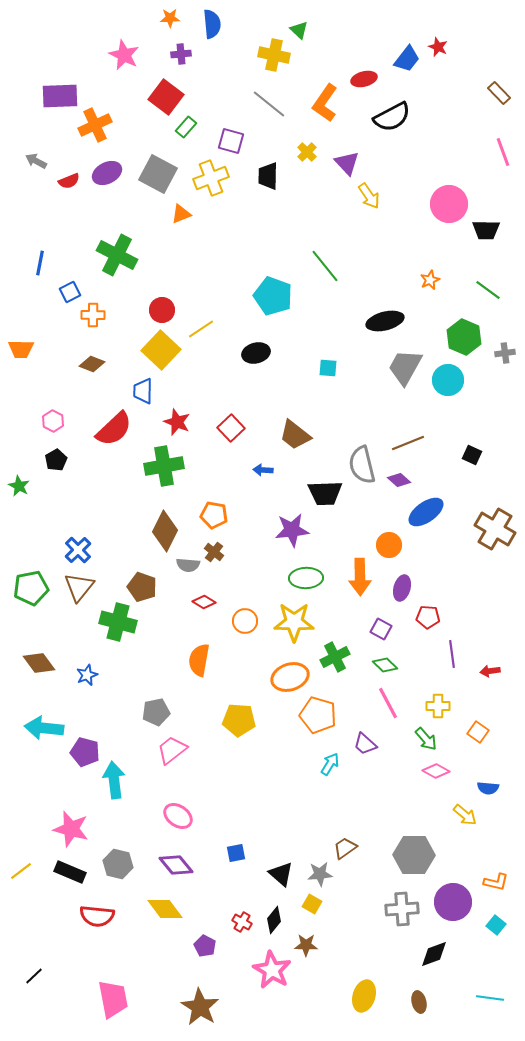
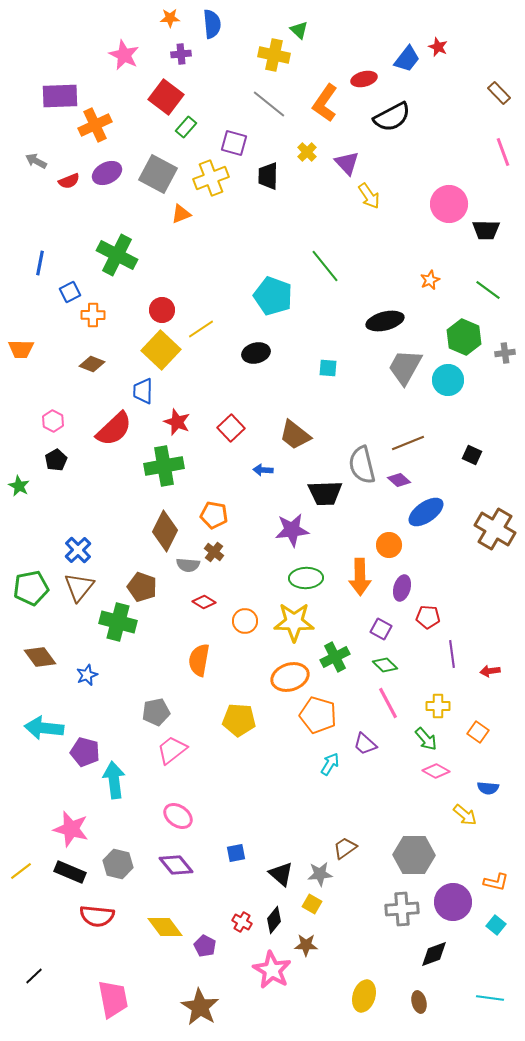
purple square at (231, 141): moved 3 px right, 2 px down
brown diamond at (39, 663): moved 1 px right, 6 px up
yellow diamond at (165, 909): moved 18 px down
